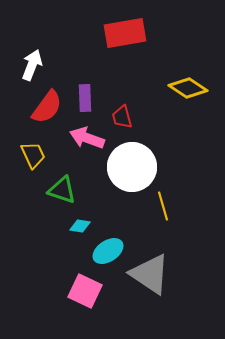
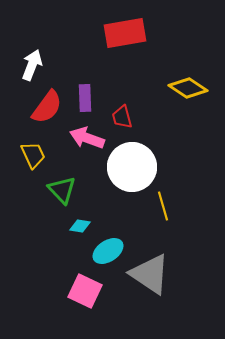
green triangle: rotated 28 degrees clockwise
